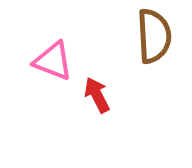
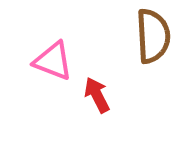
brown semicircle: moved 1 px left
